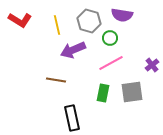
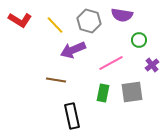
yellow line: moved 2 px left; rotated 30 degrees counterclockwise
green circle: moved 29 px right, 2 px down
black rectangle: moved 2 px up
